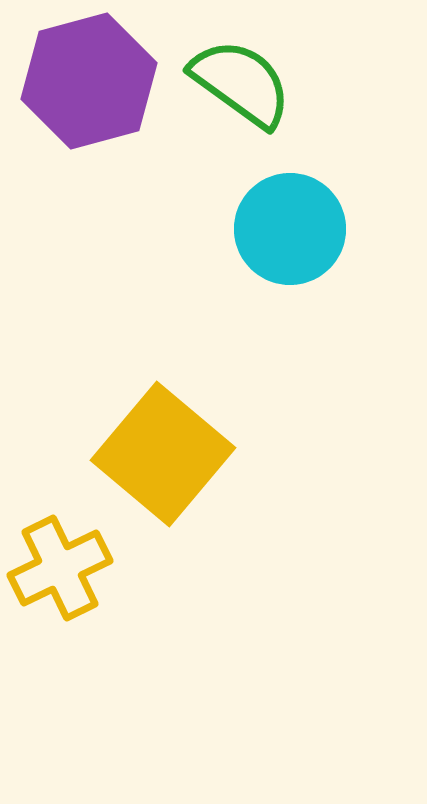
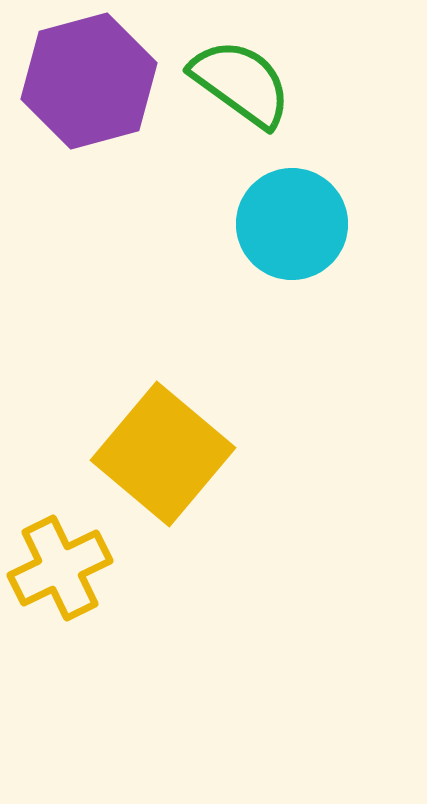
cyan circle: moved 2 px right, 5 px up
